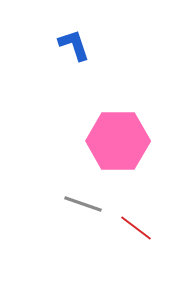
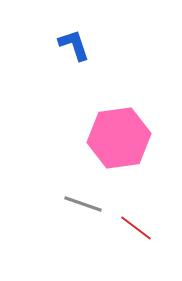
pink hexagon: moved 1 px right, 3 px up; rotated 8 degrees counterclockwise
